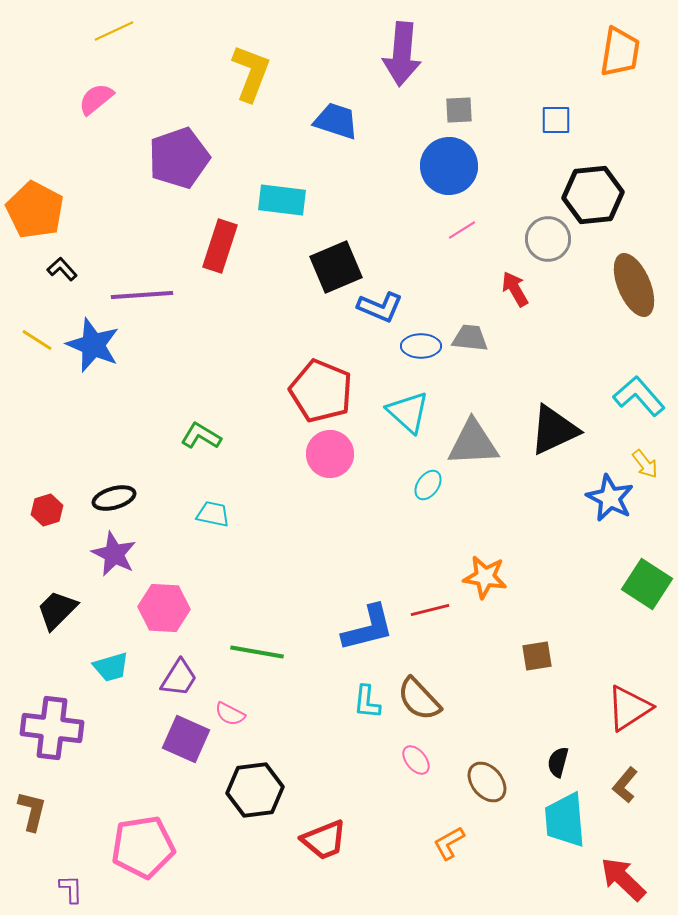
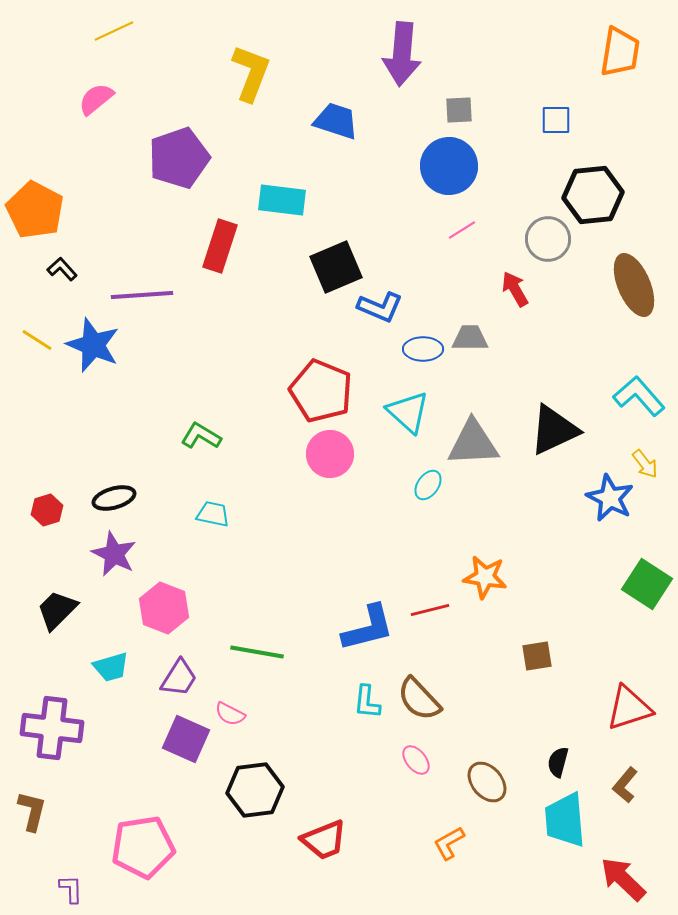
gray trapezoid at (470, 338): rotated 6 degrees counterclockwise
blue ellipse at (421, 346): moved 2 px right, 3 px down
pink hexagon at (164, 608): rotated 18 degrees clockwise
red triangle at (629, 708): rotated 15 degrees clockwise
